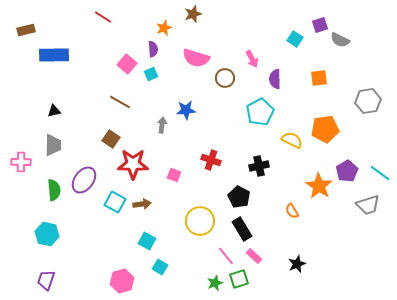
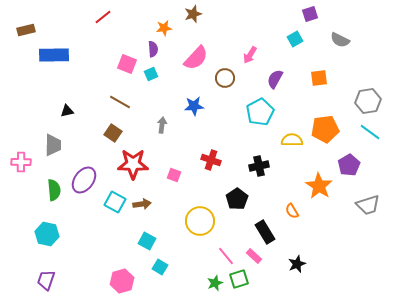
red line at (103, 17): rotated 72 degrees counterclockwise
purple square at (320, 25): moved 10 px left, 11 px up
orange star at (164, 28): rotated 14 degrees clockwise
cyan square at (295, 39): rotated 28 degrees clockwise
pink semicircle at (196, 58): rotated 64 degrees counterclockwise
pink arrow at (252, 59): moved 2 px left, 4 px up; rotated 60 degrees clockwise
pink square at (127, 64): rotated 18 degrees counterclockwise
purple semicircle at (275, 79): rotated 30 degrees clockwise
blue star at (186, 110): moved 8 px right, 4 px up
black triangle at (54, 111): moved 13 px right
brown square at (111, 139): moved 2 px right, 6 px up
yellow semicircle at (292, 140): rotated 25 degrees counterclockwise
purple pentagon at (347, 171): moved 2 px right, 6 px up
cyan line at (380, 173): moved 10 px left, 41 px up
black pentagon at (239, 197): moved 2 px left, 2 px down; rotated 10 degrees clockwise
black rectangle at (242, 229): moved 23 px right, 3 px down
